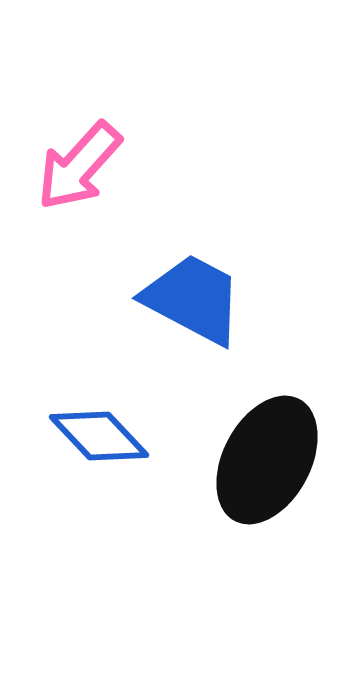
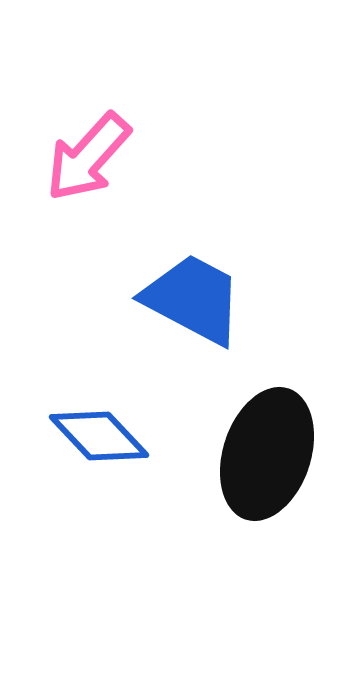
pink arrow: moved 9 px right, 9 px up
black ellipse: moved 6 px up; rotated 10 degrees counterclockwise
